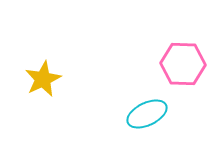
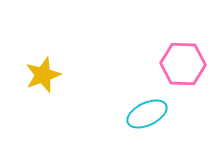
yellow star: moved 4 px up; rotated 6 degrees clockwise
